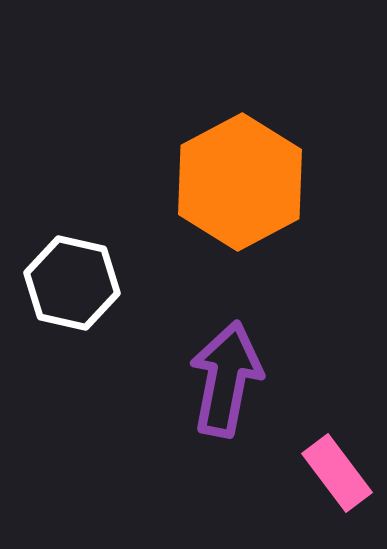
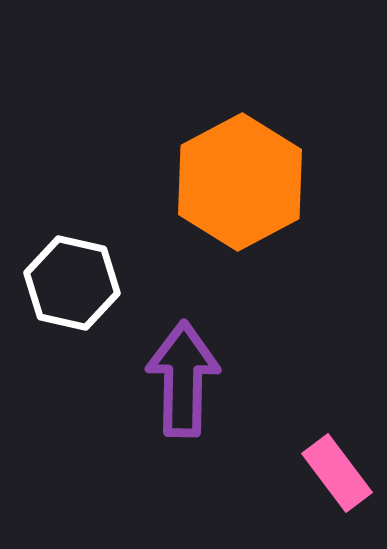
purple arrow: moved 43 px left; rotated 10 degrees counterclockwise
